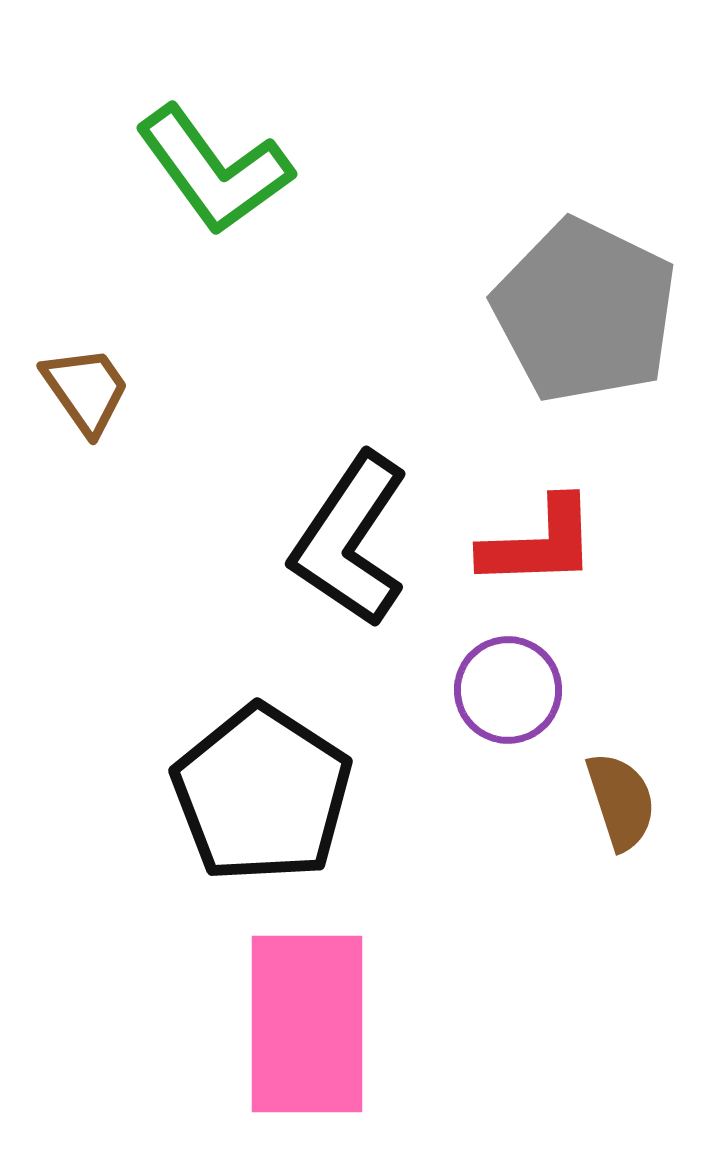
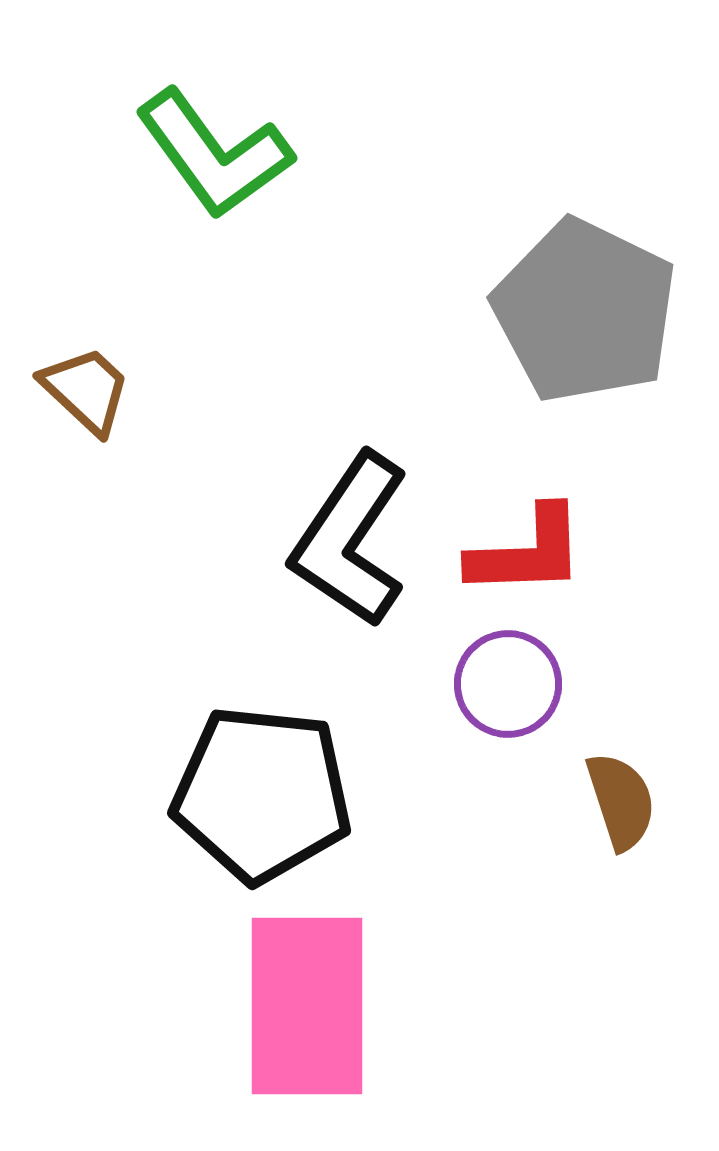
green L-shape: moved 16 px up
brown trapezoid: rotated 12 degrees counterclockwise
red L-shape: moved 12 px left, 9 px down
purple circle: moved 6 px up
black pentagon: rotated 27 degrees counterclockwise
pink rectangle: moved 18 px up
